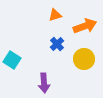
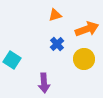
orange arrow: moved 2 px right, 3 px down
